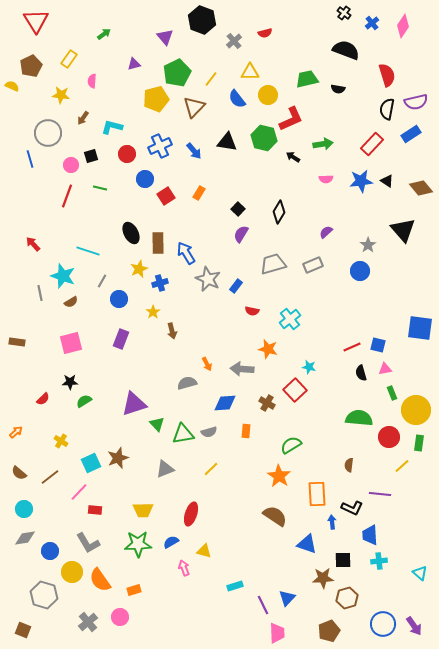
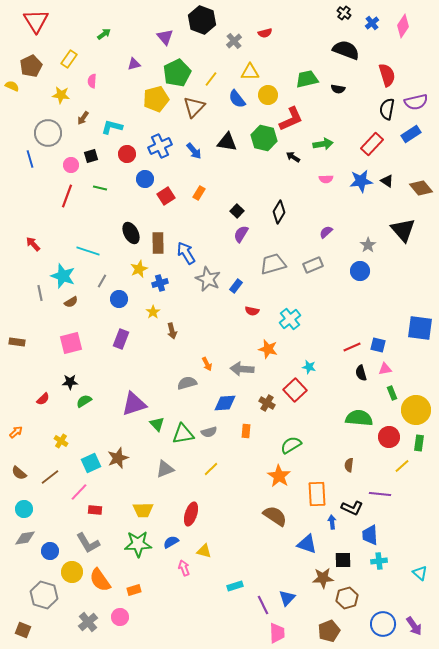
black square at (238, 209): moved 1 px left, 2 px down
